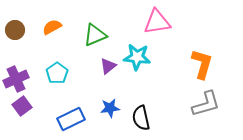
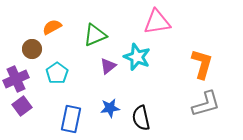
brown circle: moved 17 px right, 19 px down
cyan star: rotated 16 degrees clockwise
blue rectangle: rotated 52 degrees counterclockwise
